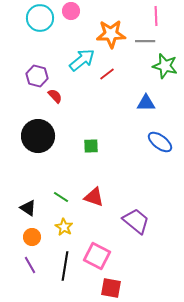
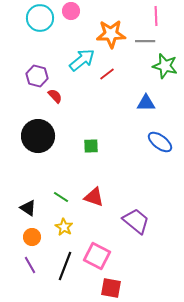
black line: rotated 12 degrees clockwise
